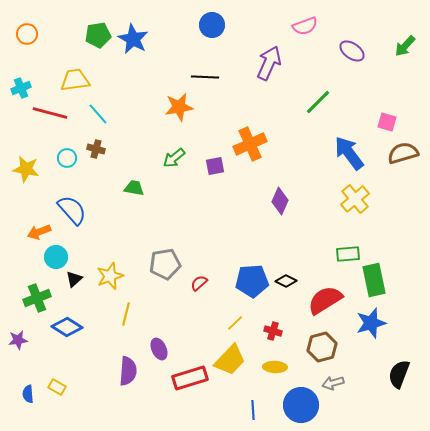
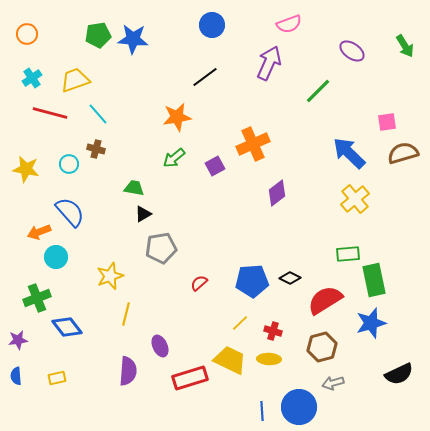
pink semicircle at (305, 26): moved 16 px left, 2 px up
blue star at (133, 39): rotated 24 degrees counterclockwise
green arrow at (405, 46): rotated 75 degrees counterclockwise
black line at (205, 77): rotated 40 degrees counterclockwise
yellow trapezoid at (75, 80): rotated 12 degrees counterclockwise
cyan cross at (21, 88): moved 11 px right, 10 px up; rotated 12 degrees counterclockwise
green line at (318, 102): moved 11 px up
orange star at (179, 107): moved 2 px left, 10 px down
pink square at (387, 122): rotated 24 degrees counterclockwise
orange cross at (250, 144): moved 3 px right
blue arrow at (349, 153): rotated 9 degrees counterclockwise
cyan circle at (67, 158): moved 2 px right, 6 px down
purple square at (215, 166): rotated 18 degrees counterclockwise
purple diamond at (280, 201): moved 3 px left, 8 px up; rotated 28 degrees clockwise
blue semicircle at (72, 210): moved 2 px left, 2 px down
gray pentagon at (165, 264): moved 4 px left, 16 px up
black triangle at (74, 279): moved 69 px right, 65 px up; rotated 12 degrees clockwise
black diamond at (286, 281): moved 4 px right, 3 px up
yellow line at (235, 323): moved 5 px right
blue diamond at (67, 327): rotated 20 degrees clockwise
purple ellipse at (159, 349): moved 1 px right, 3 px up
yellow trapezoid at (230, 360): rotated 108 degrees counterclockwise
yellow ellipse at (275, 367): moved 6 px left, 8 px up
black semicircle at (399, 374): rotated 136 degrees counterclockwise
yellow rectangle at (57, 387): moved 9 px up; rotated 42 degrees counterclockwise
blue semicircle at (28, 394): moved 12 px left, 18 px up
blue circle at (301, 405): moved 2 px left, 2 px down
blue line at (253, 410): moved 9 px right, 1 px down
